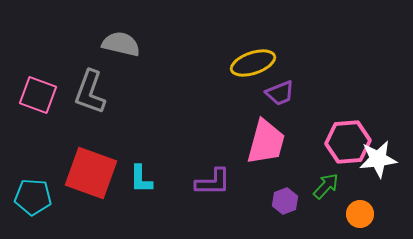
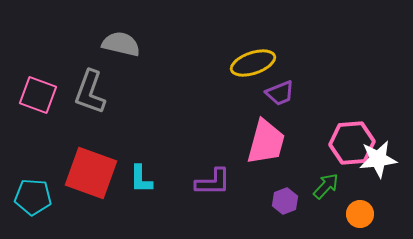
pink hexagon: moved 4 px right, 1 px down
